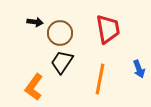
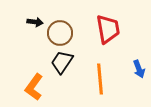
orange line: rotated 16 degrees counterclockwise
